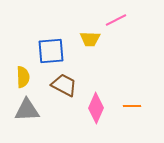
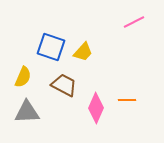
pink line: moved 18 px right, 2 px down
yellow trapezoid: moved 7 px left, 13 px down; rotated 50 degrees counterclockwise
blue square: moved 4 px up; rotated 24 degrees clockwise
yellow semicircle: rotated 25 degrees clockwise
orange line: moved 5 px left, 6 px up
gray triangle: moved 2 px down
